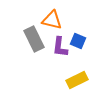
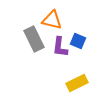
yellow rectangle: moved 3 px down
